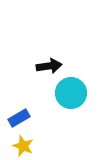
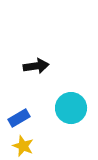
black arrow: moved 13 px left
cyan circle: moved 15 px down
